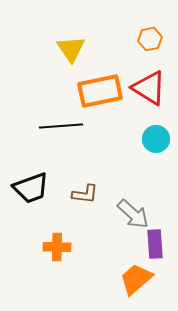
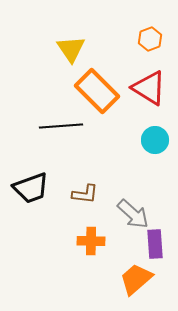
orange hexagon: rotated 10 degrees counterclockwise
orange rectangle: moved 3 px left; rotated 57 degrees clockwise
cyan circle: moved 1 px left, 1 px down
orange cross: moved 34 px right, 6 px up
